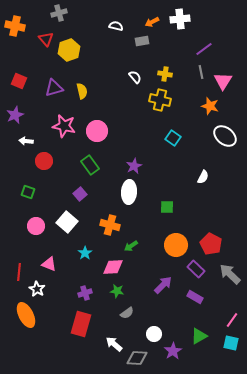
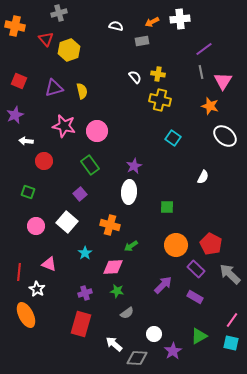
yellow cross at (165, 74): moved 7 px left
